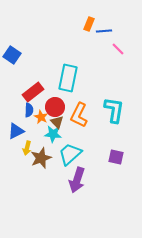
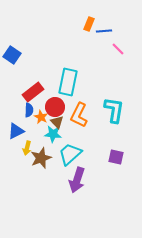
cyan rectangle: moved 4 px down
